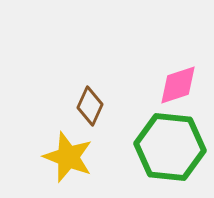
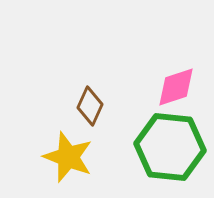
pink diamond: moved 2 px left, 2 px down
